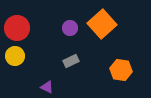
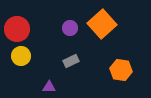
red circle: moved 1 px down
yellow circle: moved 6 px right
purple triangle: moved 2 px right; rotated 24 degrees counterclockwise
